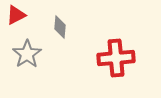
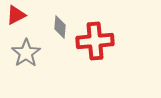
gray star: moved 1 px left, 1 px up
red cross: moved 21 px left, 17 px up
